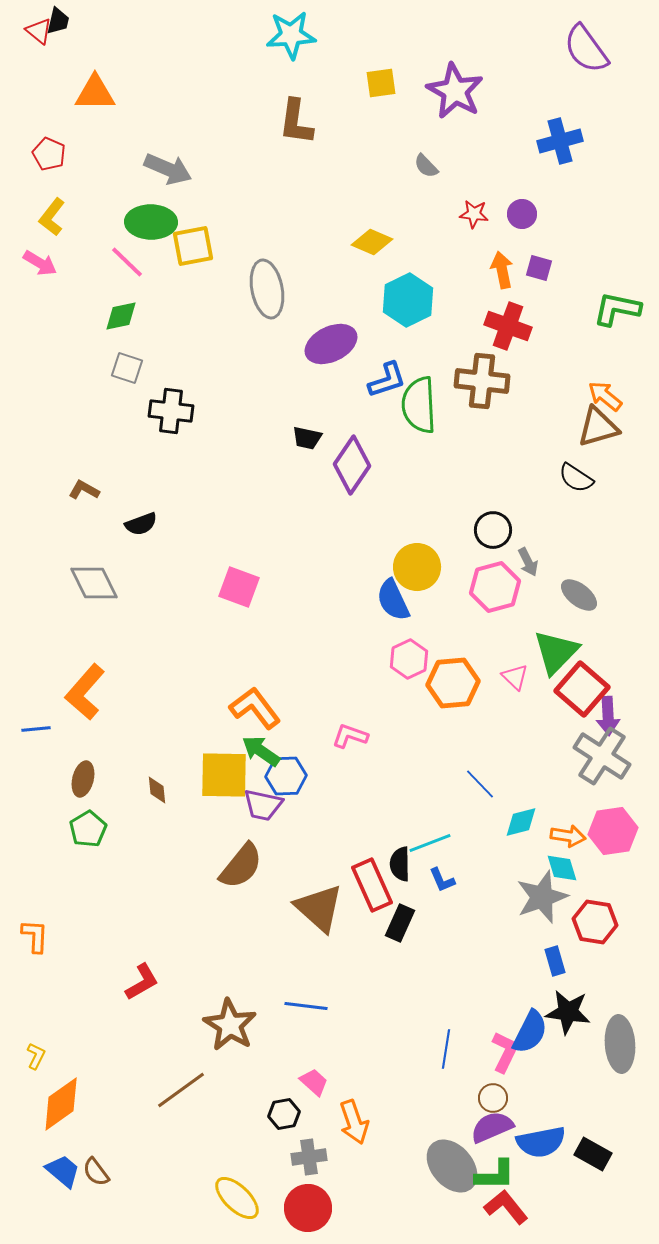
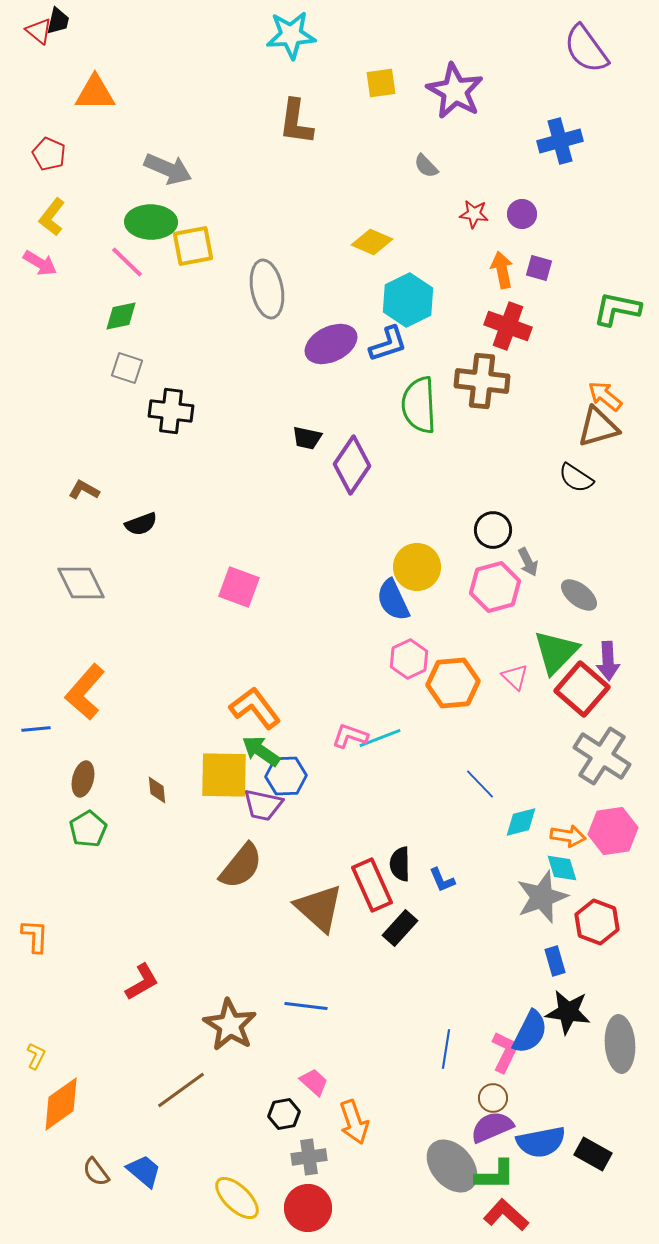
blue L-shape at (387, 380): moved 1 px right, 36 px up
gray diamond at (94, 583): moved 13 px left
purple arrow at (608, 716): moved 55 px up
cyan line at (430, 843): moved 50 px left, 105 px up
red hexagon at (595, 922): moved 2 px right; rotated 12 degrees clockwise
black rectangle at (400, 923): moved 5 px down; rotated 18 degrees clockwise
blue trapezoid at (63, 1171): moved 81 px right
red L-shape at (506, 1207): moved 8 px down; rotated 9 degrees counterclockwise
